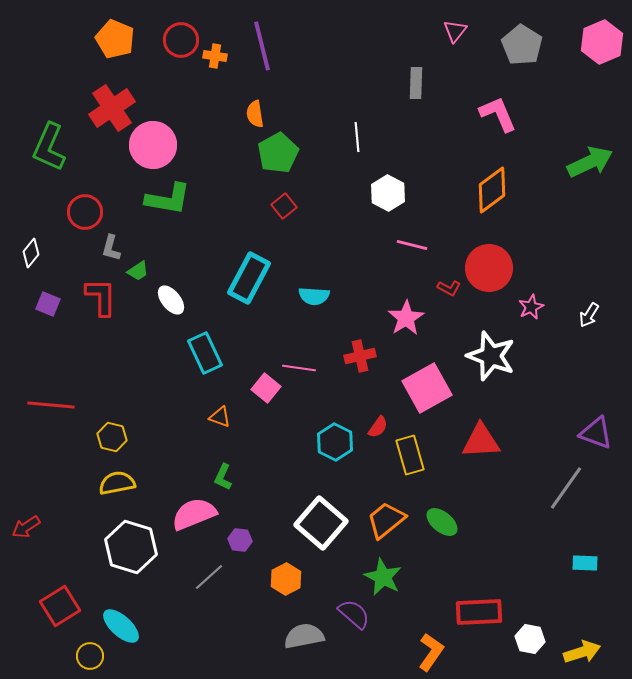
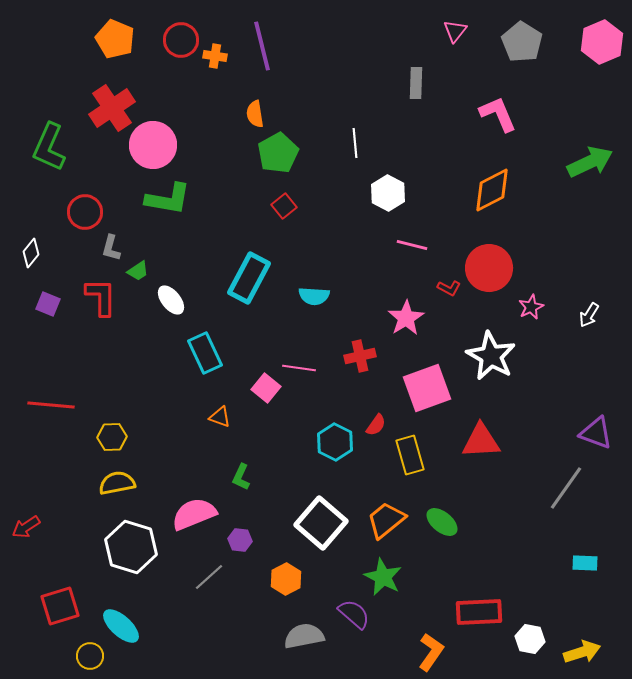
gray pentagon at (522, 45): moved 3 px up
white line at (357, 137): moved 2 px left, 6 px down
orange diamond at (492, 190): rotated 9 degrees clockwise
white star at (491, 356): rotated 9 degrees clockwise
pink square at (427, 388): rotated 9 degrees clockwise
red semicircle at (378, 427): moved 2 px left, 2 px up
yellow hexagon at (112, 437): rotated 16 degrees counterclockwise
green L-shape at (223, 477): moved 18 px right
red square at (60, 606): rotated 15 degrees clockwise
